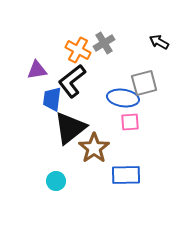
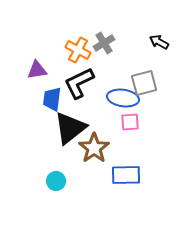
black L-shape: moved 7 px right, 2 px down; rotated 12 degrees clockwise
